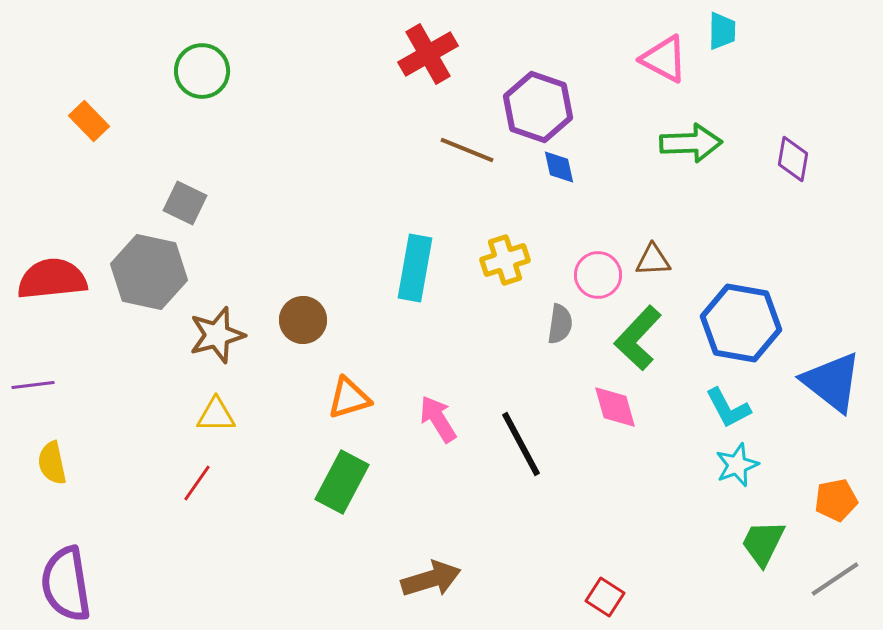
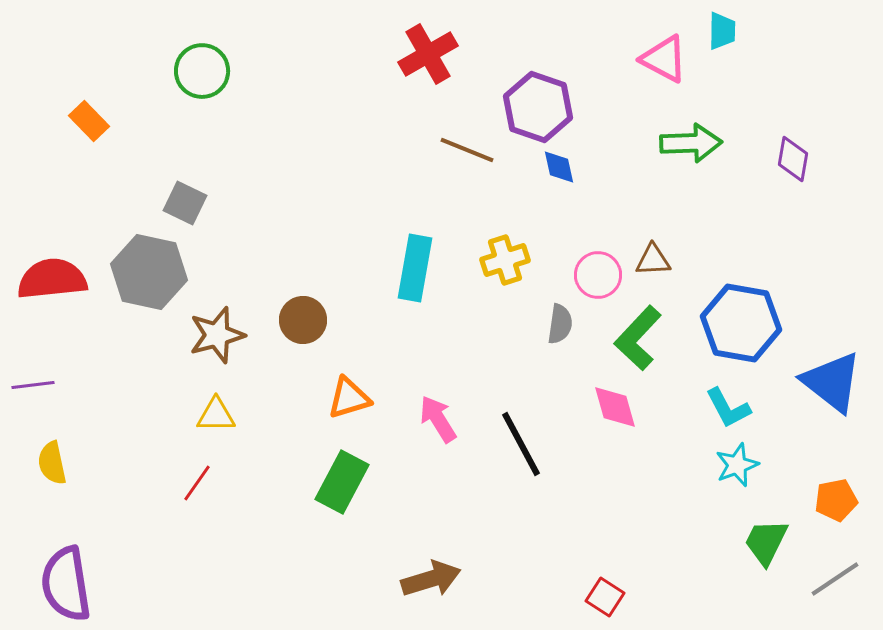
green trapezoid: moved 3 px right, 1 px up
